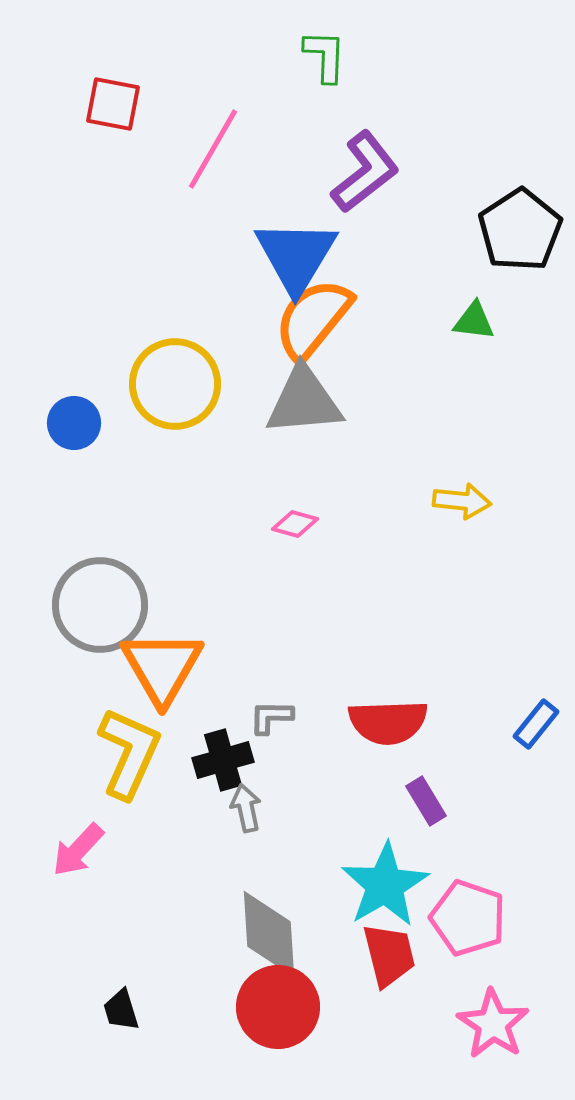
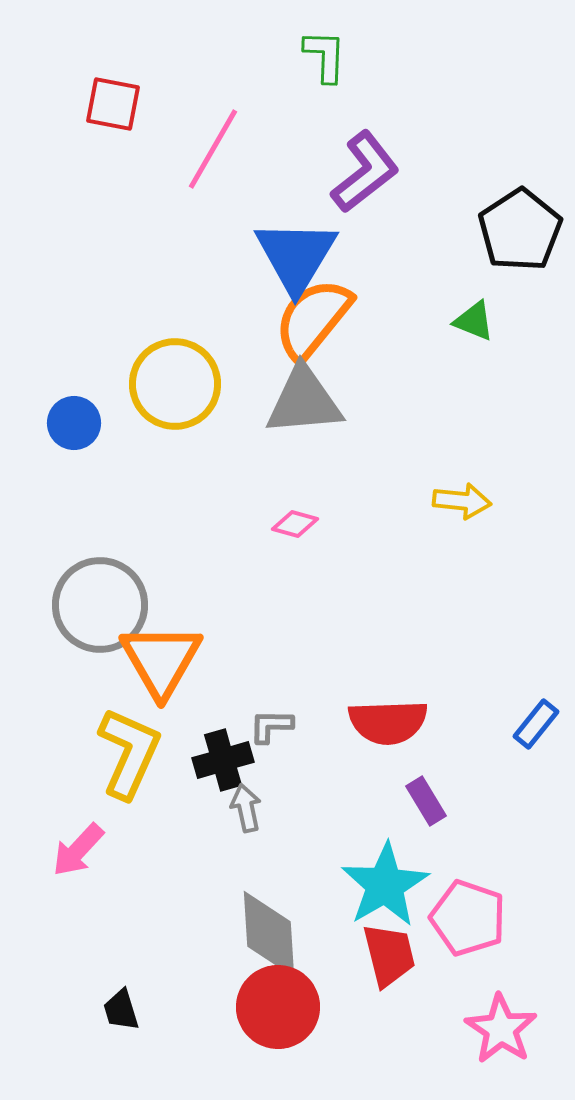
green triangle: rotated 15 degrees clockwise
orange triangle: moved 1 px left, 7 px up
gray L-shape: moved 9 px down
pink star: moved 8 px right, 5 px down
